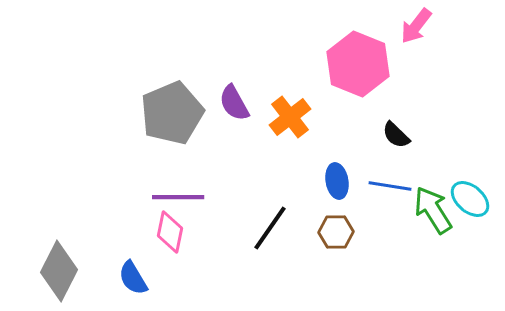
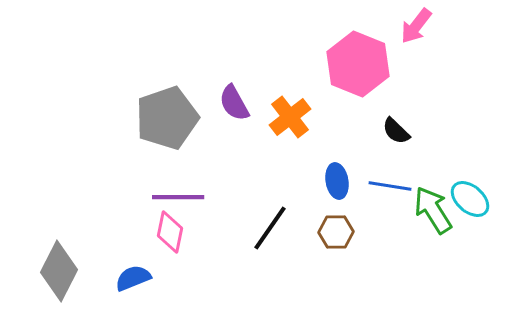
gray pentagon: moved 5 px left, 5 px down; rotated 4 degrees clockwise
black semicircle: moved 4 px up
blue semicircle: rotated 99 degrees clockwise
